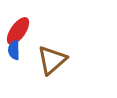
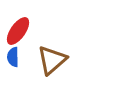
blue semicircle: moved 1 px left, 7 px down
